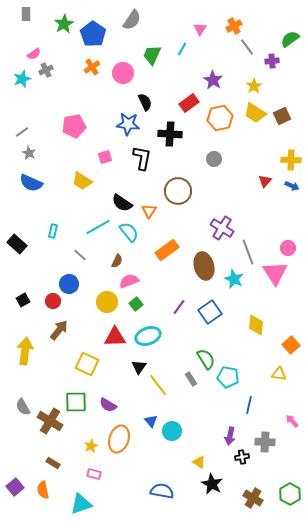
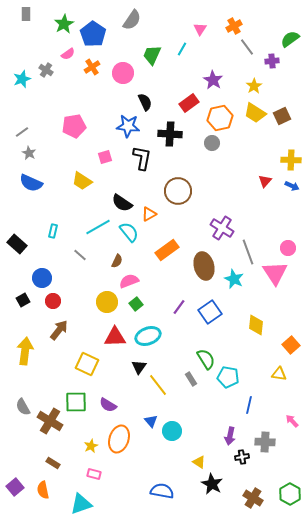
pink semicircle at (34, 54): moved 34 px right
gray cross at (46, 70): rotated 32 degrees counterclockwise
blue star at (128, 124): moved 2 px down
gray circle at (214, 159): moved 2 px left, 16 px up
orange triangle at (149, 211): moved 3 px down; rotated 28 degrees clockwise
blue circle at (69, 284): moved 27 px left, 6 px up
